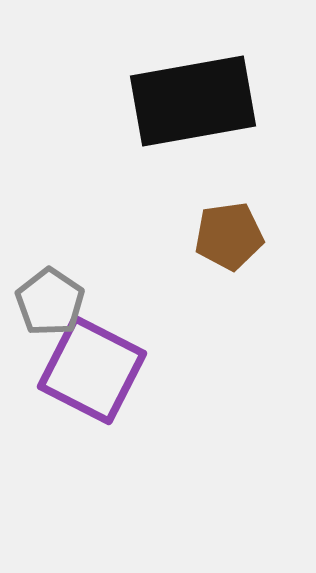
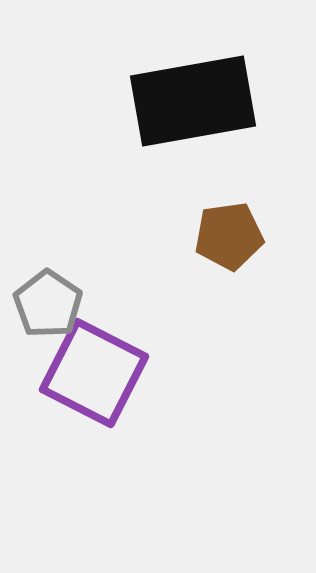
gray pentagon: moved 2 px left, 2 px down
purple square: moved 2 px right, 3 px down
